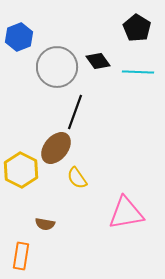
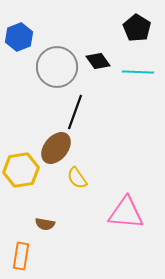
yellow hexagon: rotated 24 degrees clockwise
pink triangle: rotated 15 degrees clockwise
